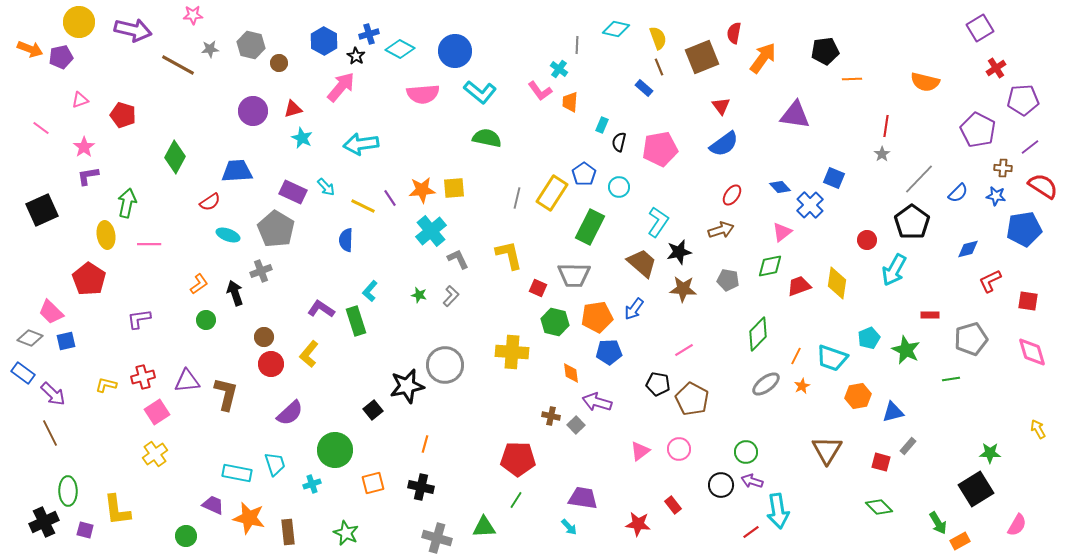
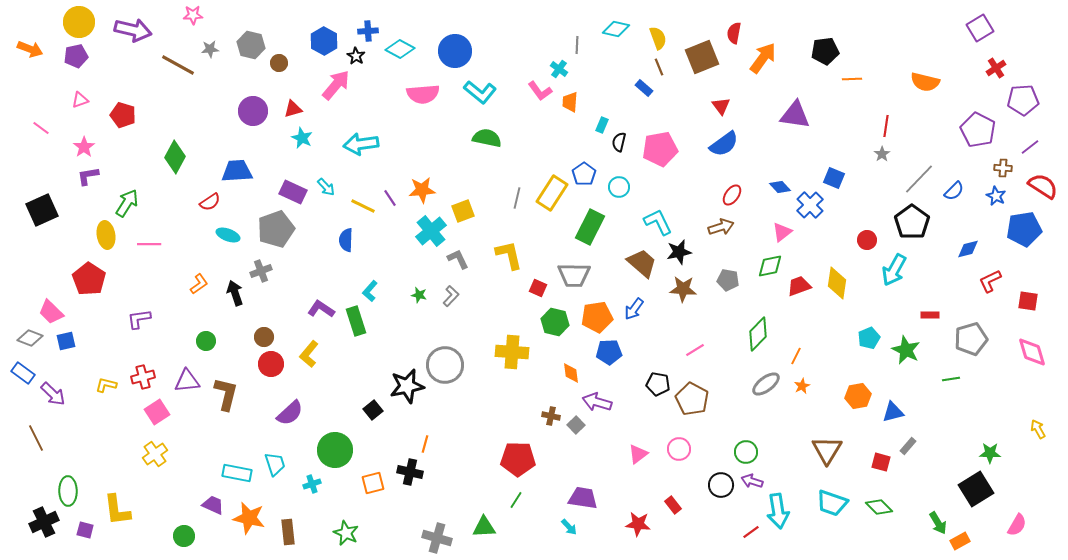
blue cross at (369, 34): moved 1 px left, 3 px up; rotated 12 degrees clockwise
purple pentagon at (61, 57): moved 15 px right, 1 px up
pink arrow at (341, 87): moved 5 px left, 2 px up
yellow square at (454, 188): moved 9 px right, 23 px down; rotated 15 degrees counterclockwise
blue semicircle at (958, 193): moved 4 px left, 2 px up
blue star at (996, 196): rotated 18 degrees clockwise
green arrow at (127, 203): rotated 20 degrees clockwise
cyan L-shape at (658, 222): rotated 60 degrees counterclockwise
gray pentagon at (276, 229): rotated 21 degrees clockwise
brown arrow at (721, 230): moved 3 px up
green circle at (206, 320): moved 21 px down
pink line at (684, 350): moved 11 px right
cyan trapezoid at (832, 358): moved 145 px down
brown line at (50, 433): moved 14 px left, 5 px down
pink triangle at (640, 451): moved 2 px left, 3 px down
black cross at (421, 487): moved 11 px left, 15 px up
green circle at (186, 536): moved 2 px left
